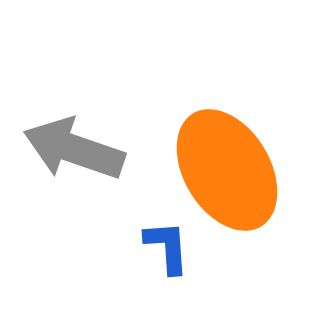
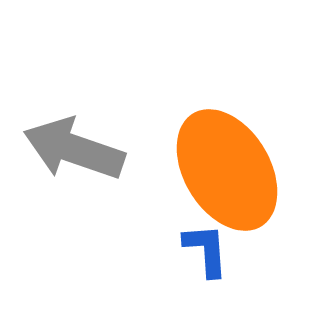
blue L-shape: moved 39 px right, 3 px down
